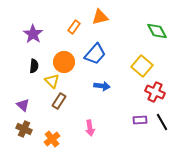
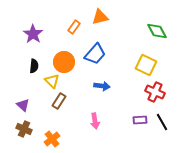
yellow square: moved 4 px right, 1 px up; rotated 15 degrees counterclockwise
pink arrow: moved 5 px right, 7 px up
